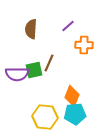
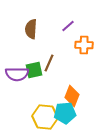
cyan pentagon: moved 10 px left, 1 px up
